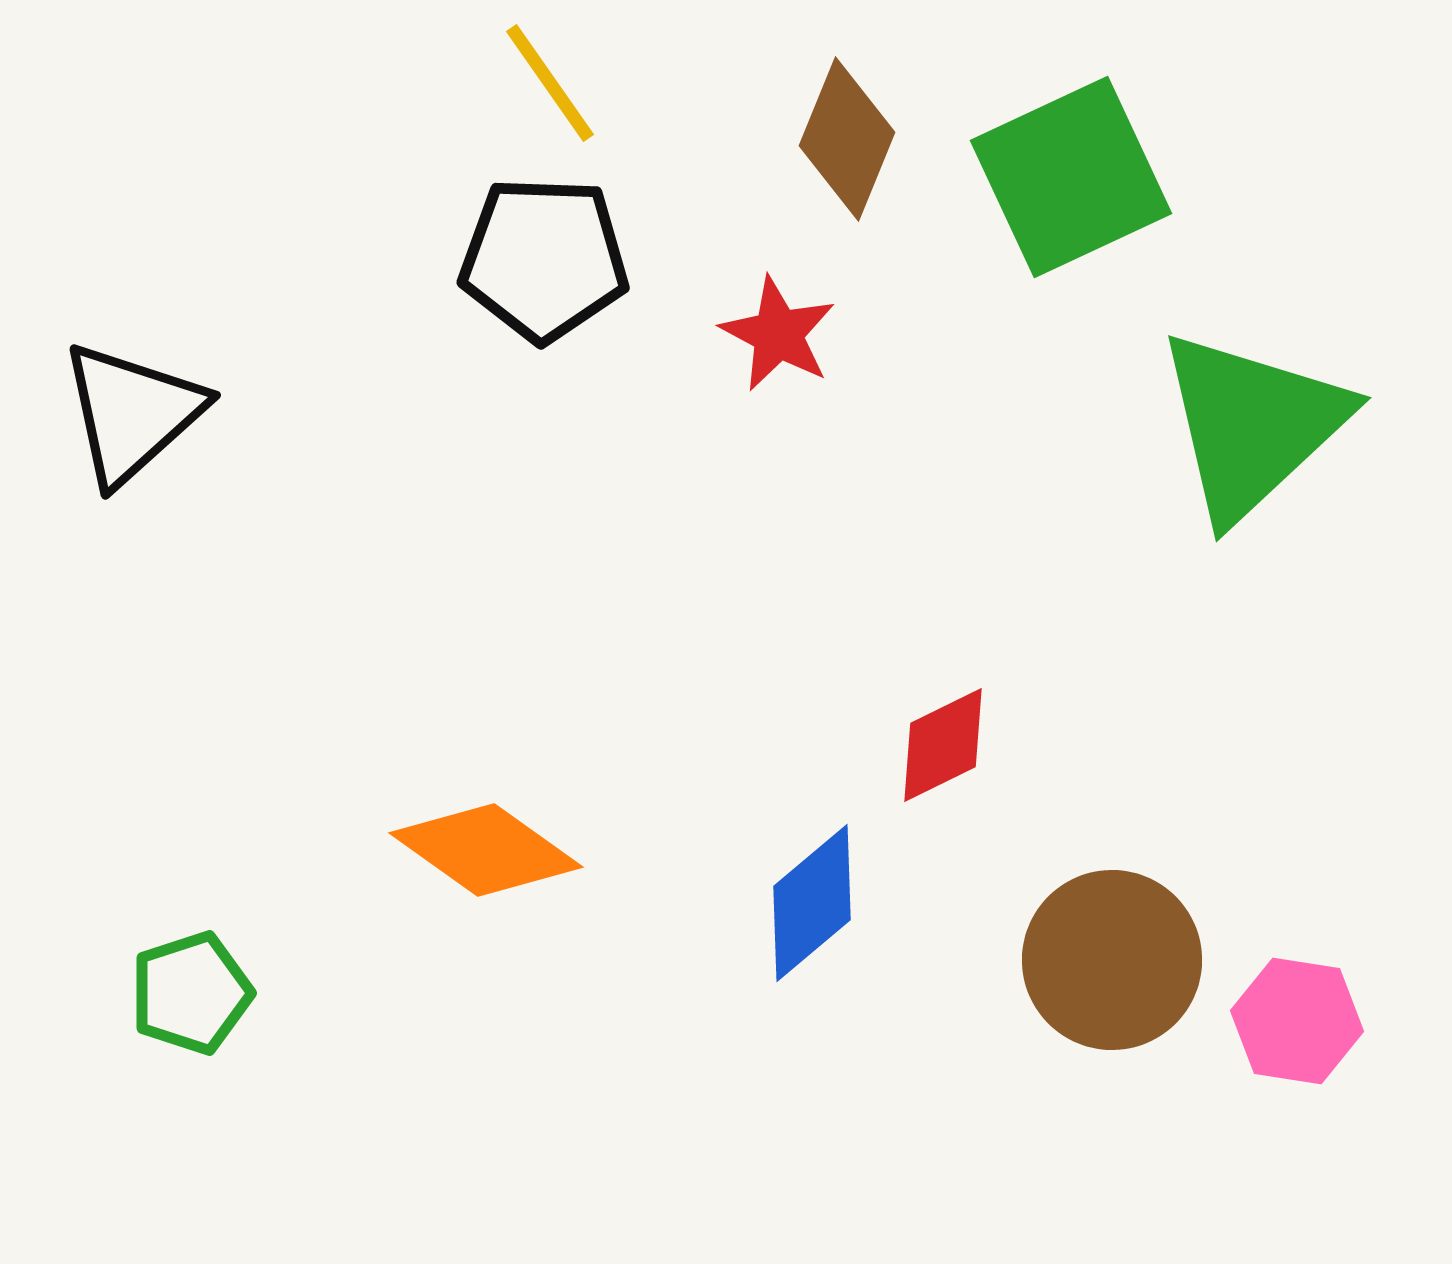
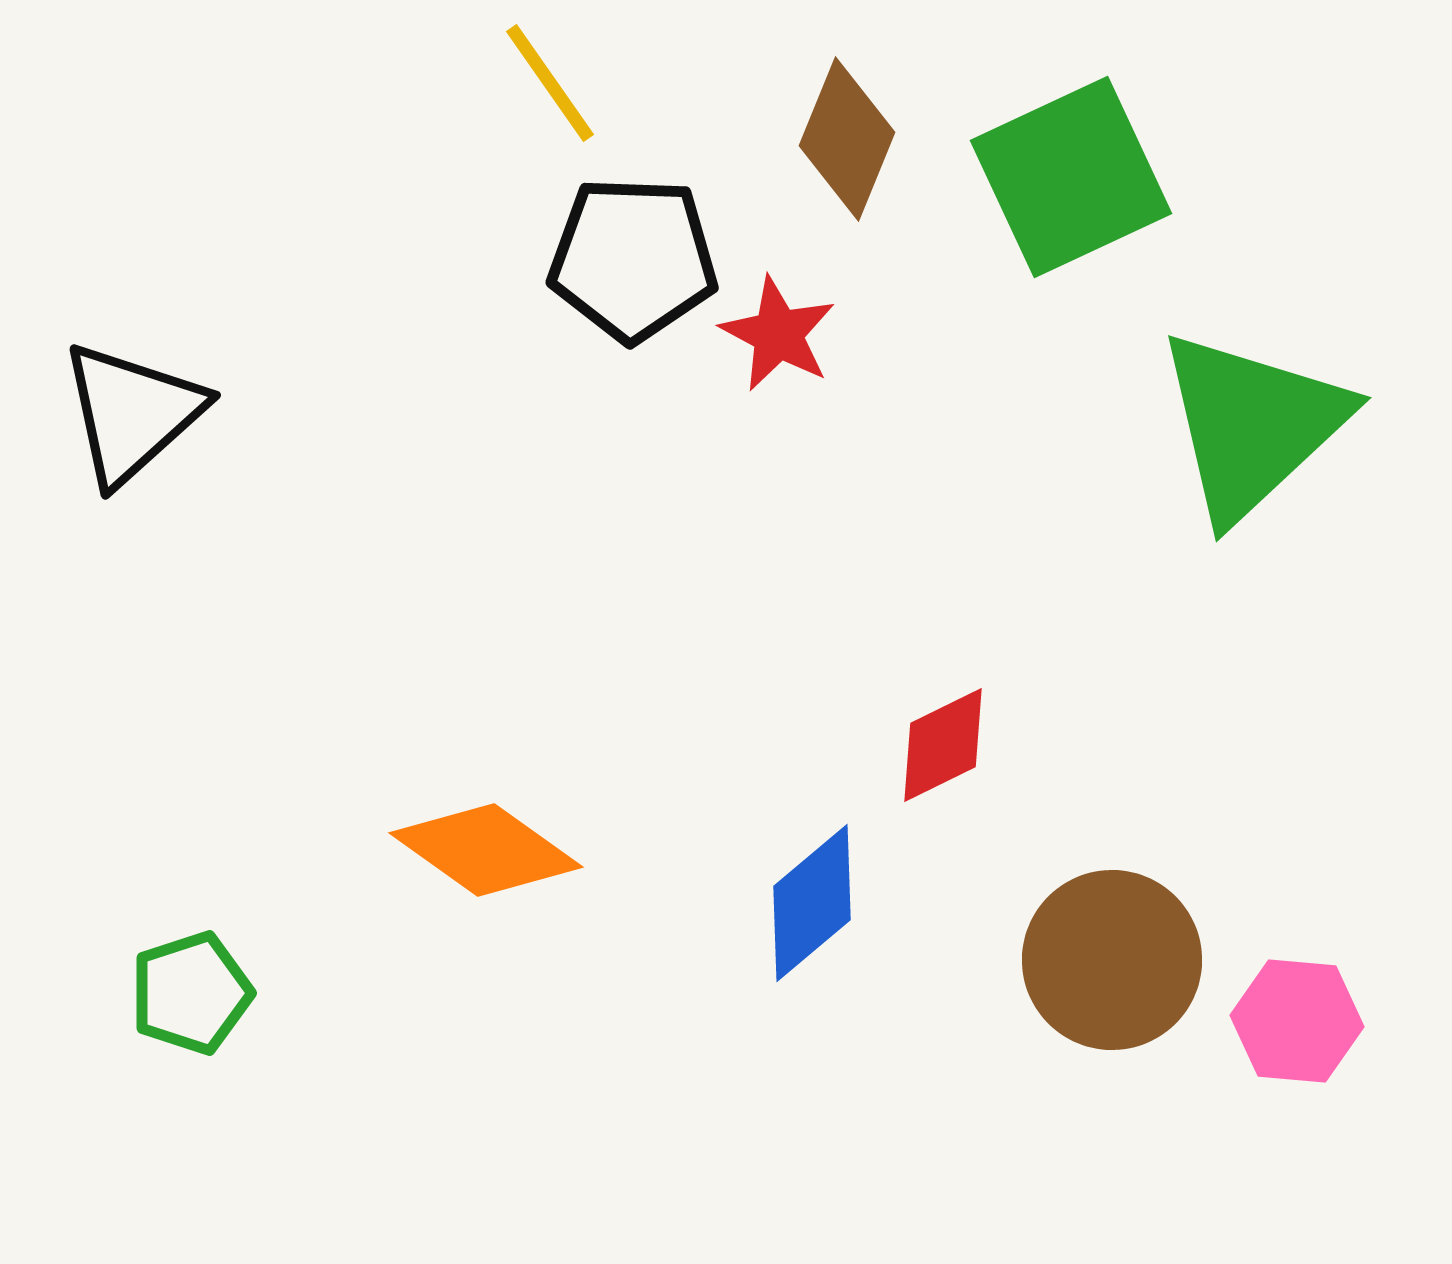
black pentagon: moved 89 px right
pink hexagon: rotated 4 degrees counterclockwise
